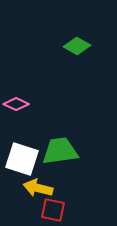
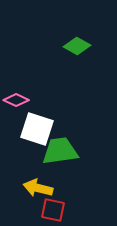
pink diamond: moved 4 px up
white square: moved 15 px right, 30 px up
